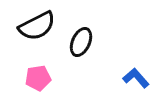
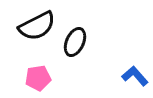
black ellipse: moved 6 px left
blue L-shape: moved 1 px left, 2 px up
